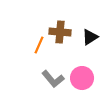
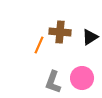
gray L-shape: moved 3 px down; rotated 60 degrees clockwise
